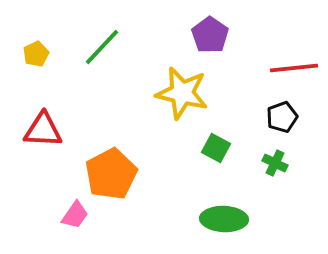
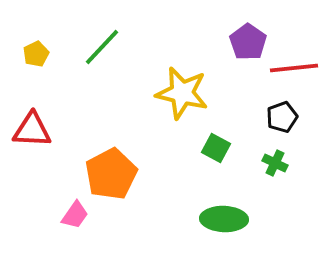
purple pentagon: moved 38 px right, 7 px down
red triangle: moved 11 px left
